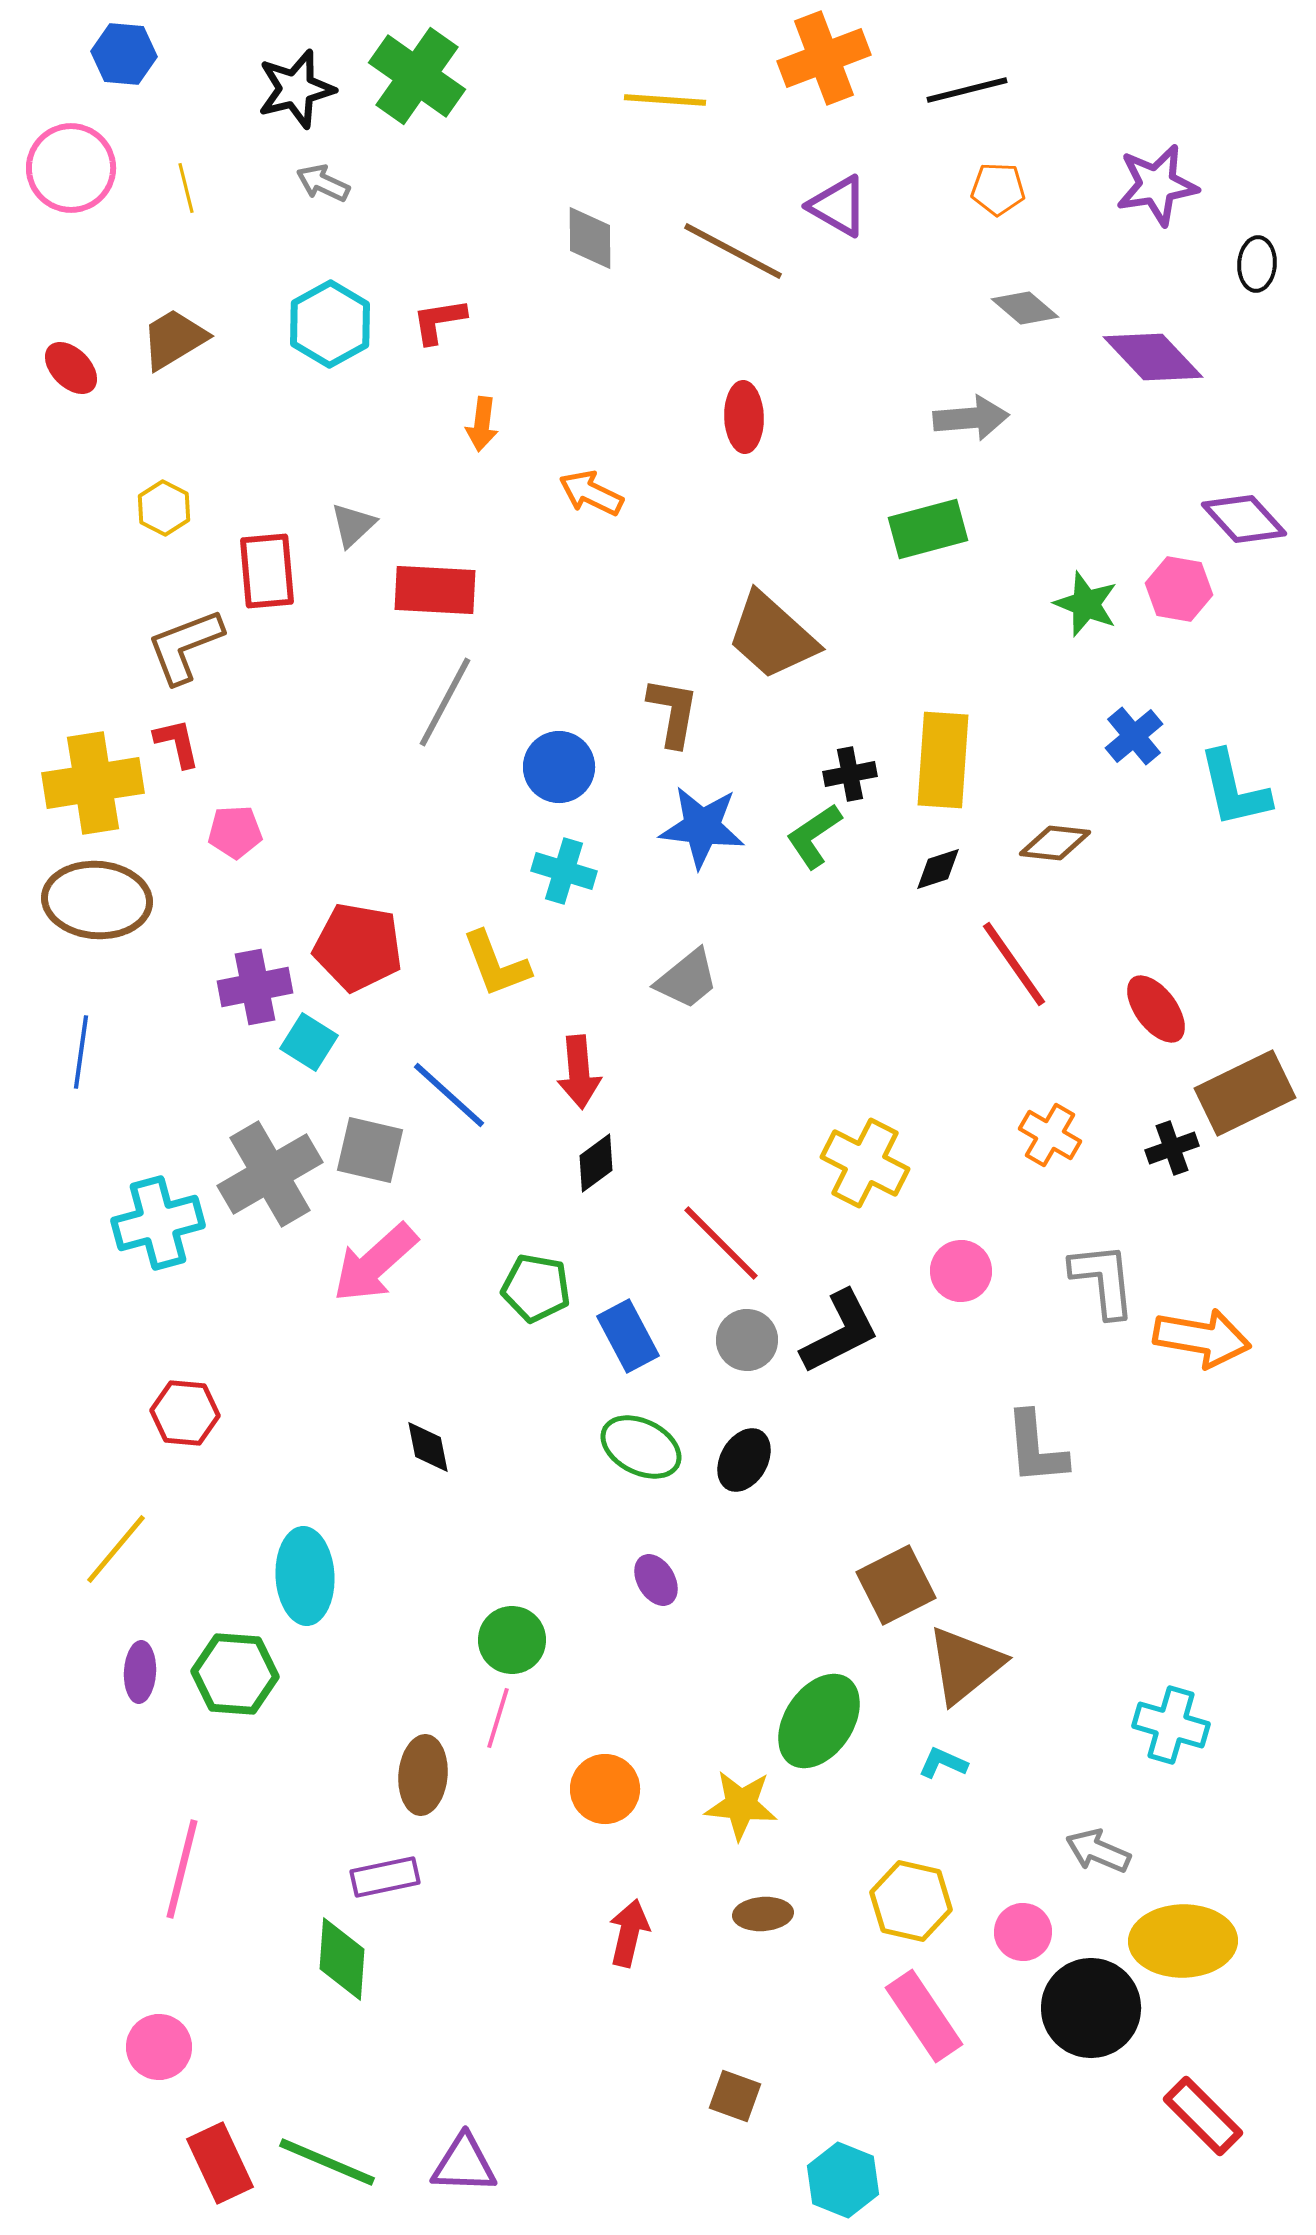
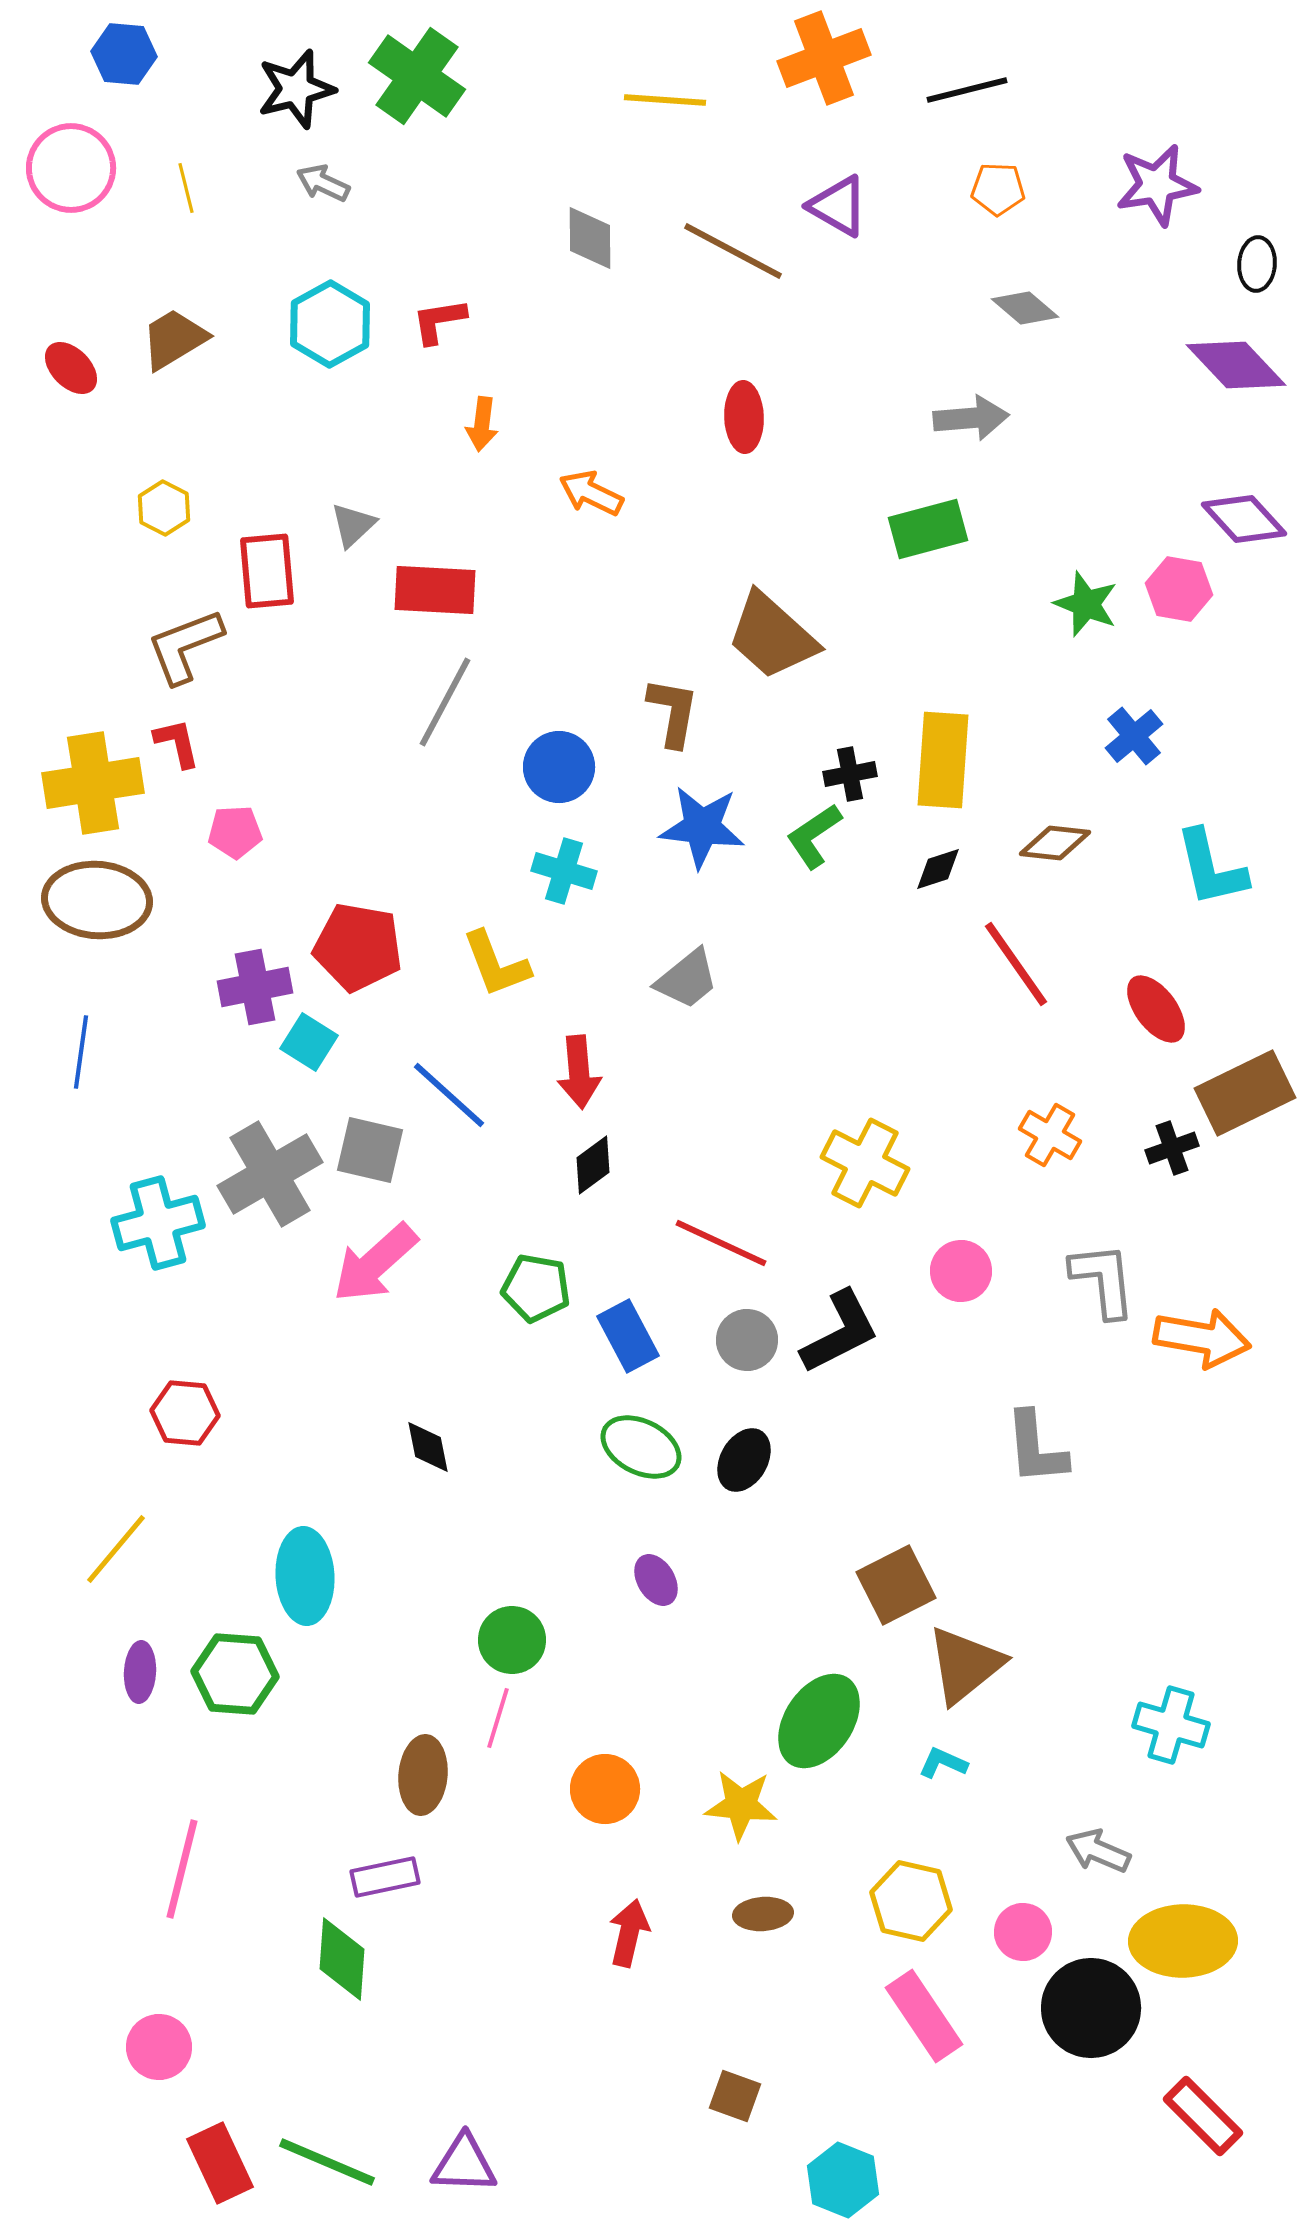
purple diamond at (1153, 357): moved 83 px right, 8 px down
cyan L-shape at (1234, 789): moved 23 px left, 79 px down
red line at (1014, 964): moved 2 px right
black diamond at (596, 1163): moved 3 px left, 2 px down
red line at (721, 1243): rotated 20 degrees counterclockwise
